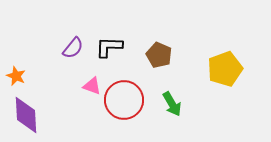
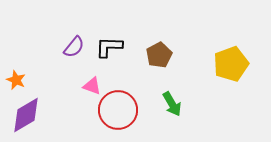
purple semicircle: moved 1 px right, 1 px up
brown pentagon: rotated 20 degrees clockwise
yellow pentagon: moved 6 px right, 5 px up
orange star: moved 4 px down
red circle: moved 6 px left, 10 px down
purple diamond: rotated 63 degrees clockwise
